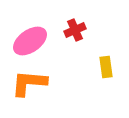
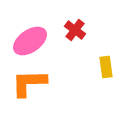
red cross: rotated 30 degrees counterclockwise
orange L-shape: rotated 6 degrees counterclockwise
